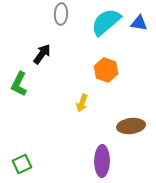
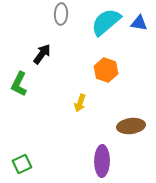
yellow arrow: moved 2 px left
